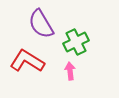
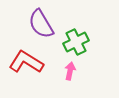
red L-shape: moved 1 px left, 1 px down
pink arrow: rotated 18 degrees clockwise
